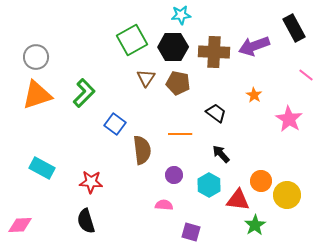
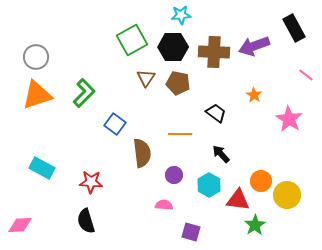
brown semicircle: moved 3 px down
